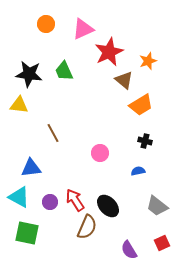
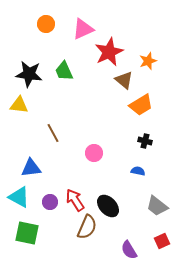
pink circle: moved 6 px left
blue semicircle: rotated 24 degrees clockwise
red square: moved 2 px up
